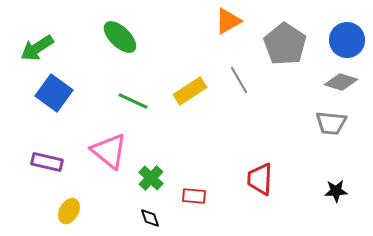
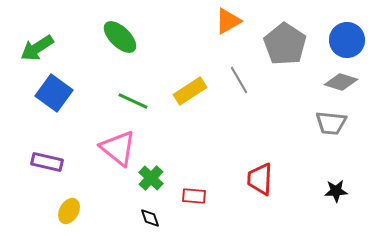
pink triangle: moved 9 px right, 3 px up
